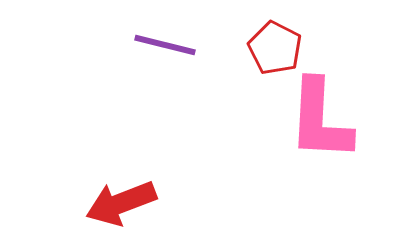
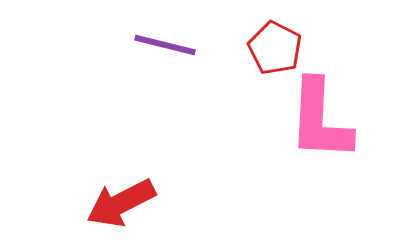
red arrow: rotated 6 degrees counterclockwise
